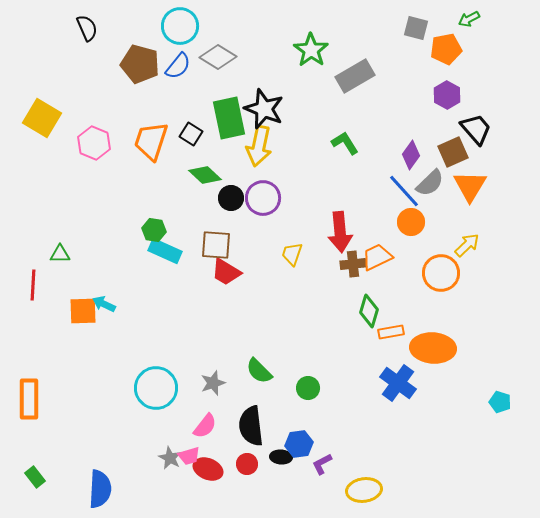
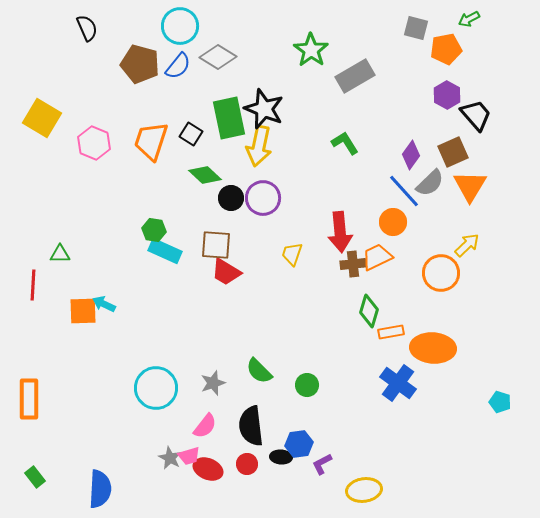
black trapezoid at (476, 129): moved 14 px up
orange circle at (411, 222): moved 18 px left
green circle at (308, 388): moved 1 px left, 3 px up
